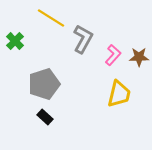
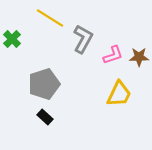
yellow line: moved 1 px left
green cross: moved 3 px left, 2 px up
pink L-shape: rotated 30 degrees clockwise
yellow trapezoid: rotated 12 degrees clockwise
